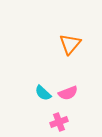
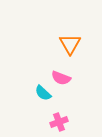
orange triangle: rotated 10 degrees counterclockwise
pink semicircle: moved 7 px left, 15 px up; rotated 42 degrees clockwise
